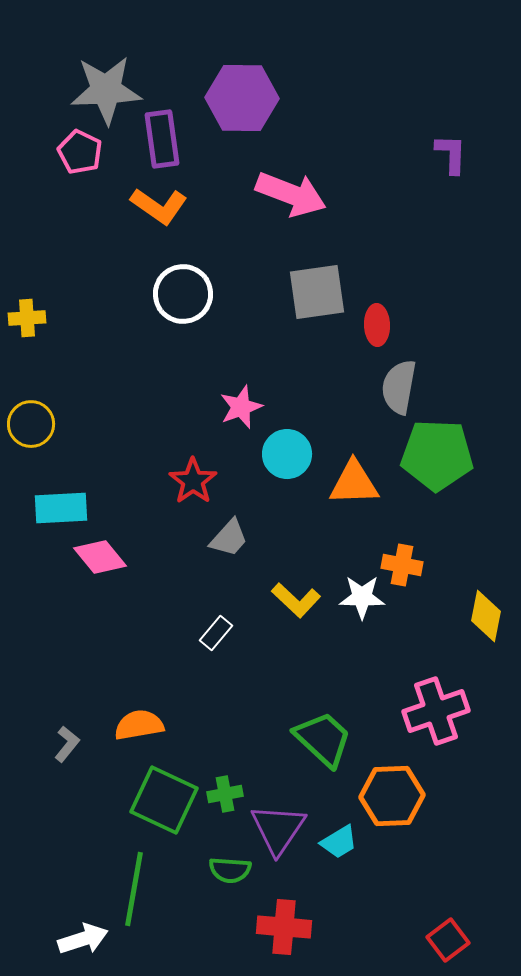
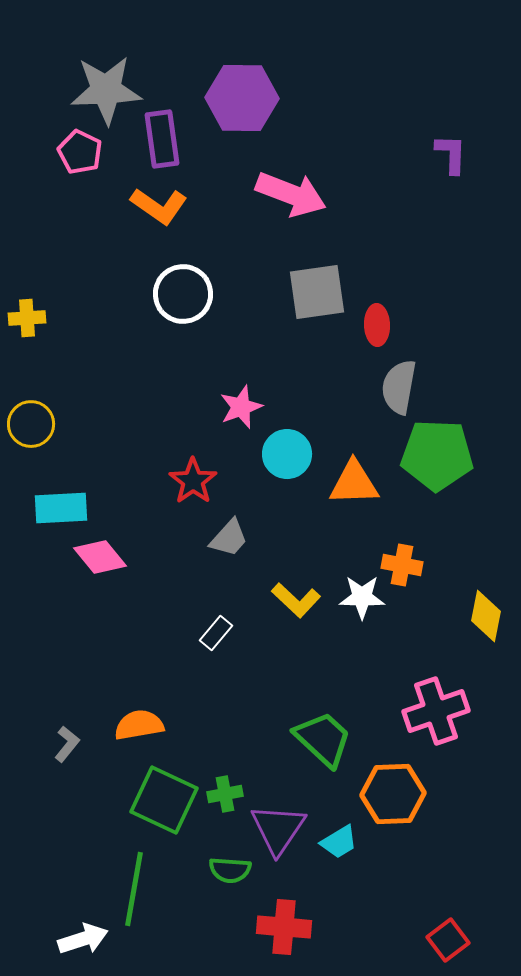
orange hexagon: moved 1 px right, 2 px up
